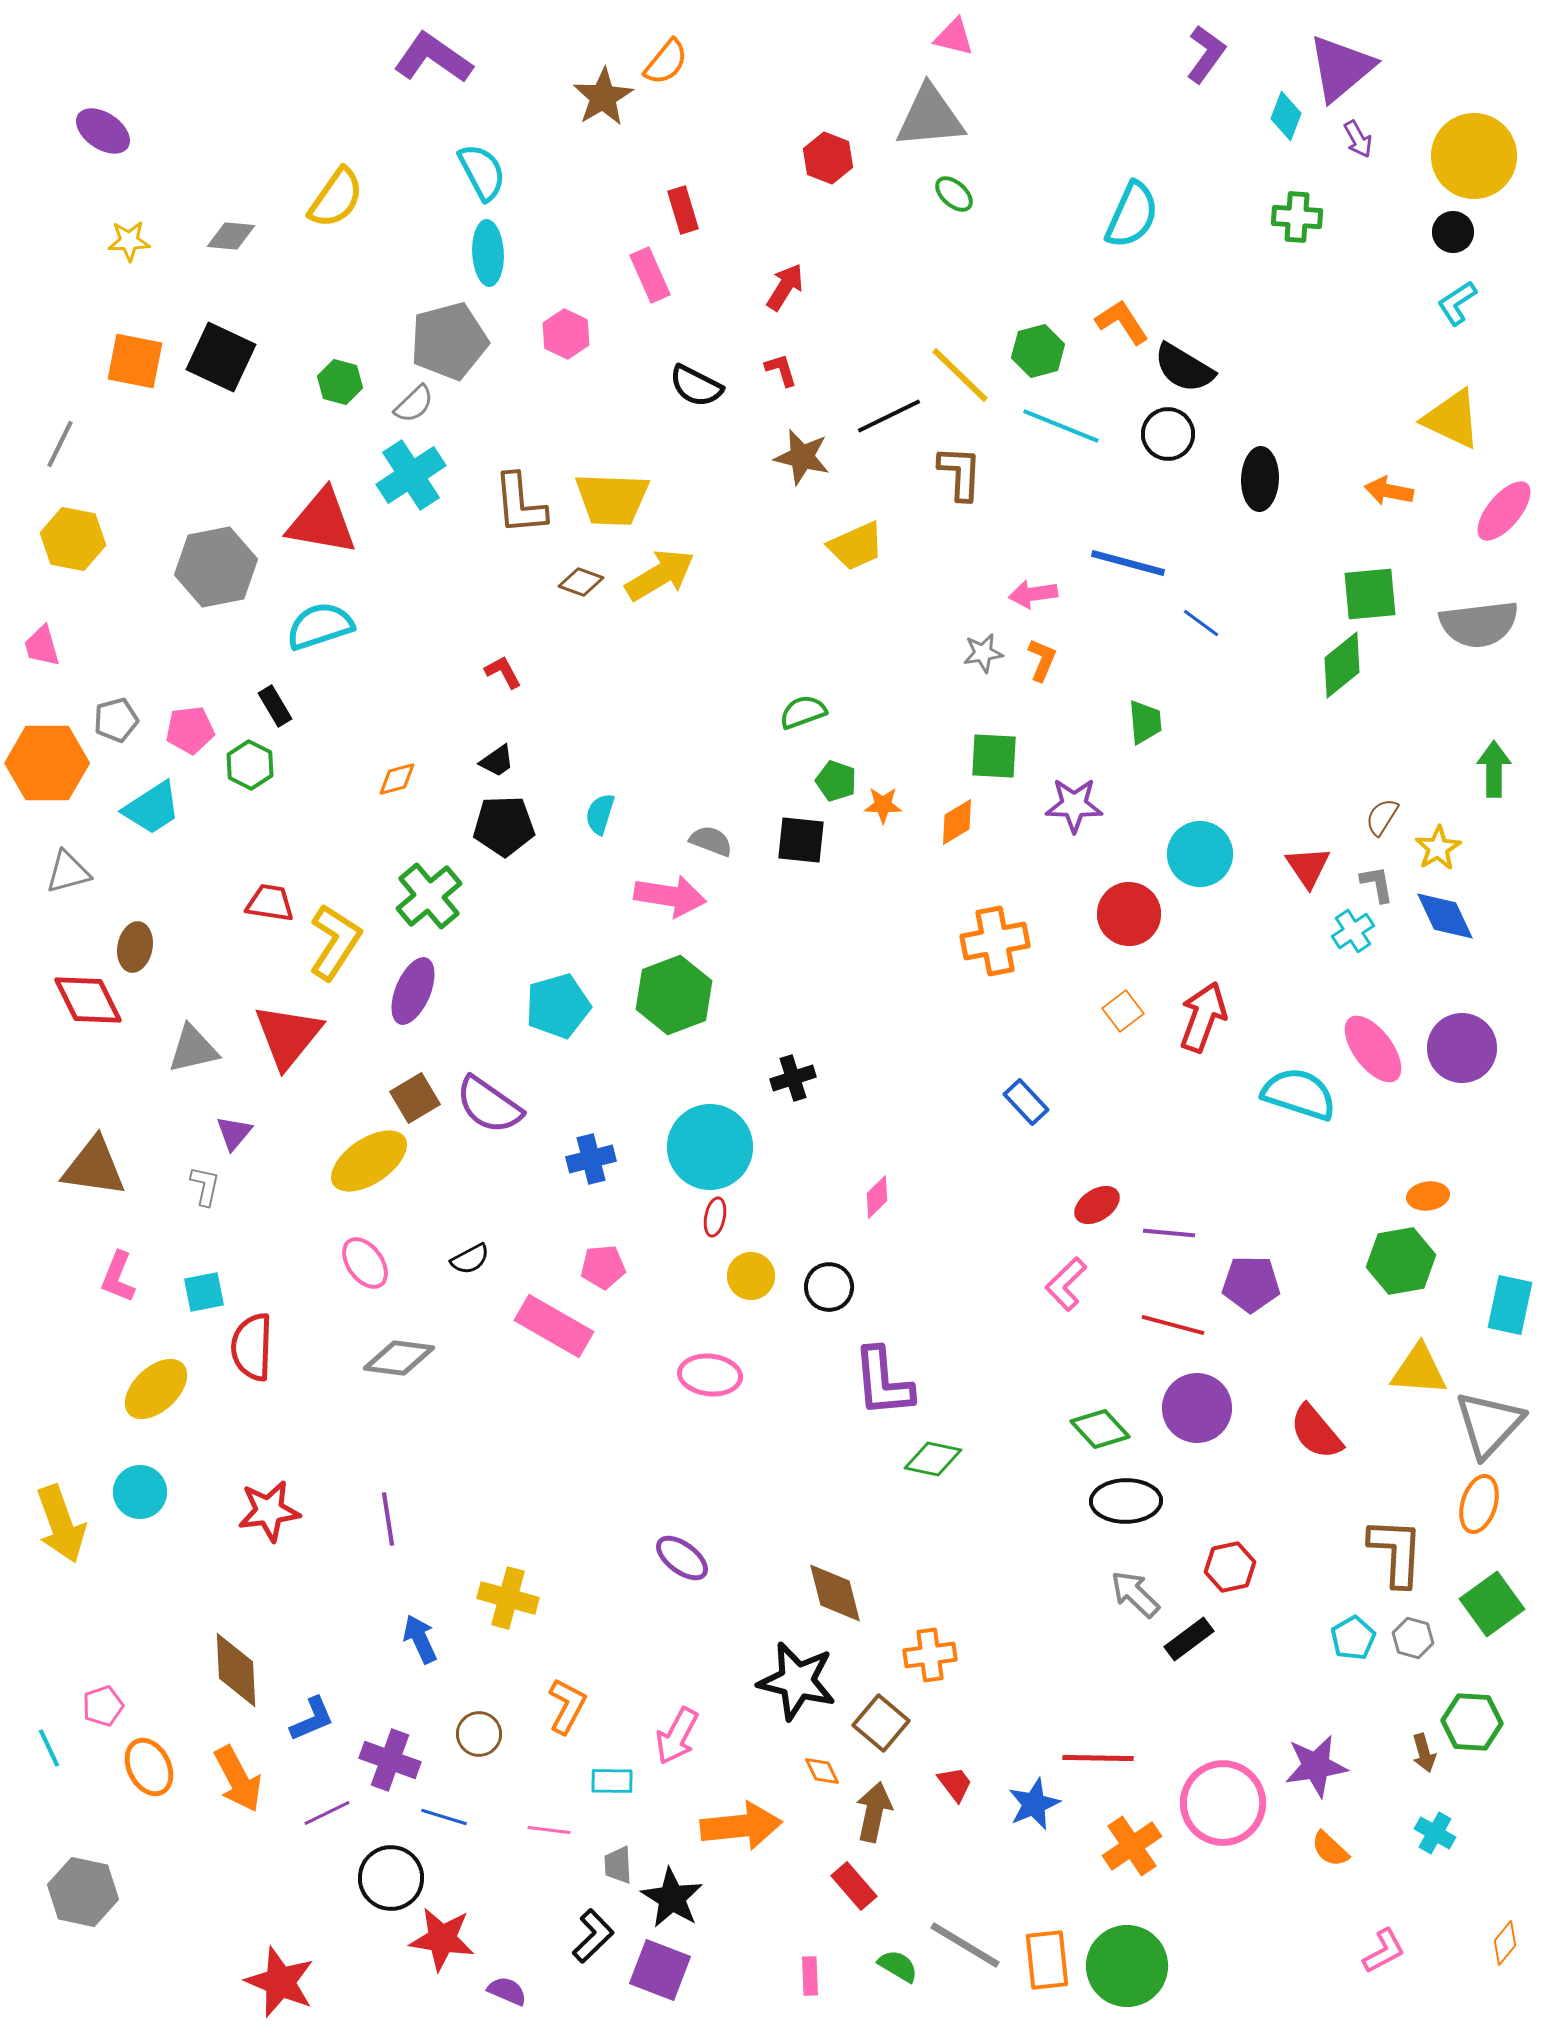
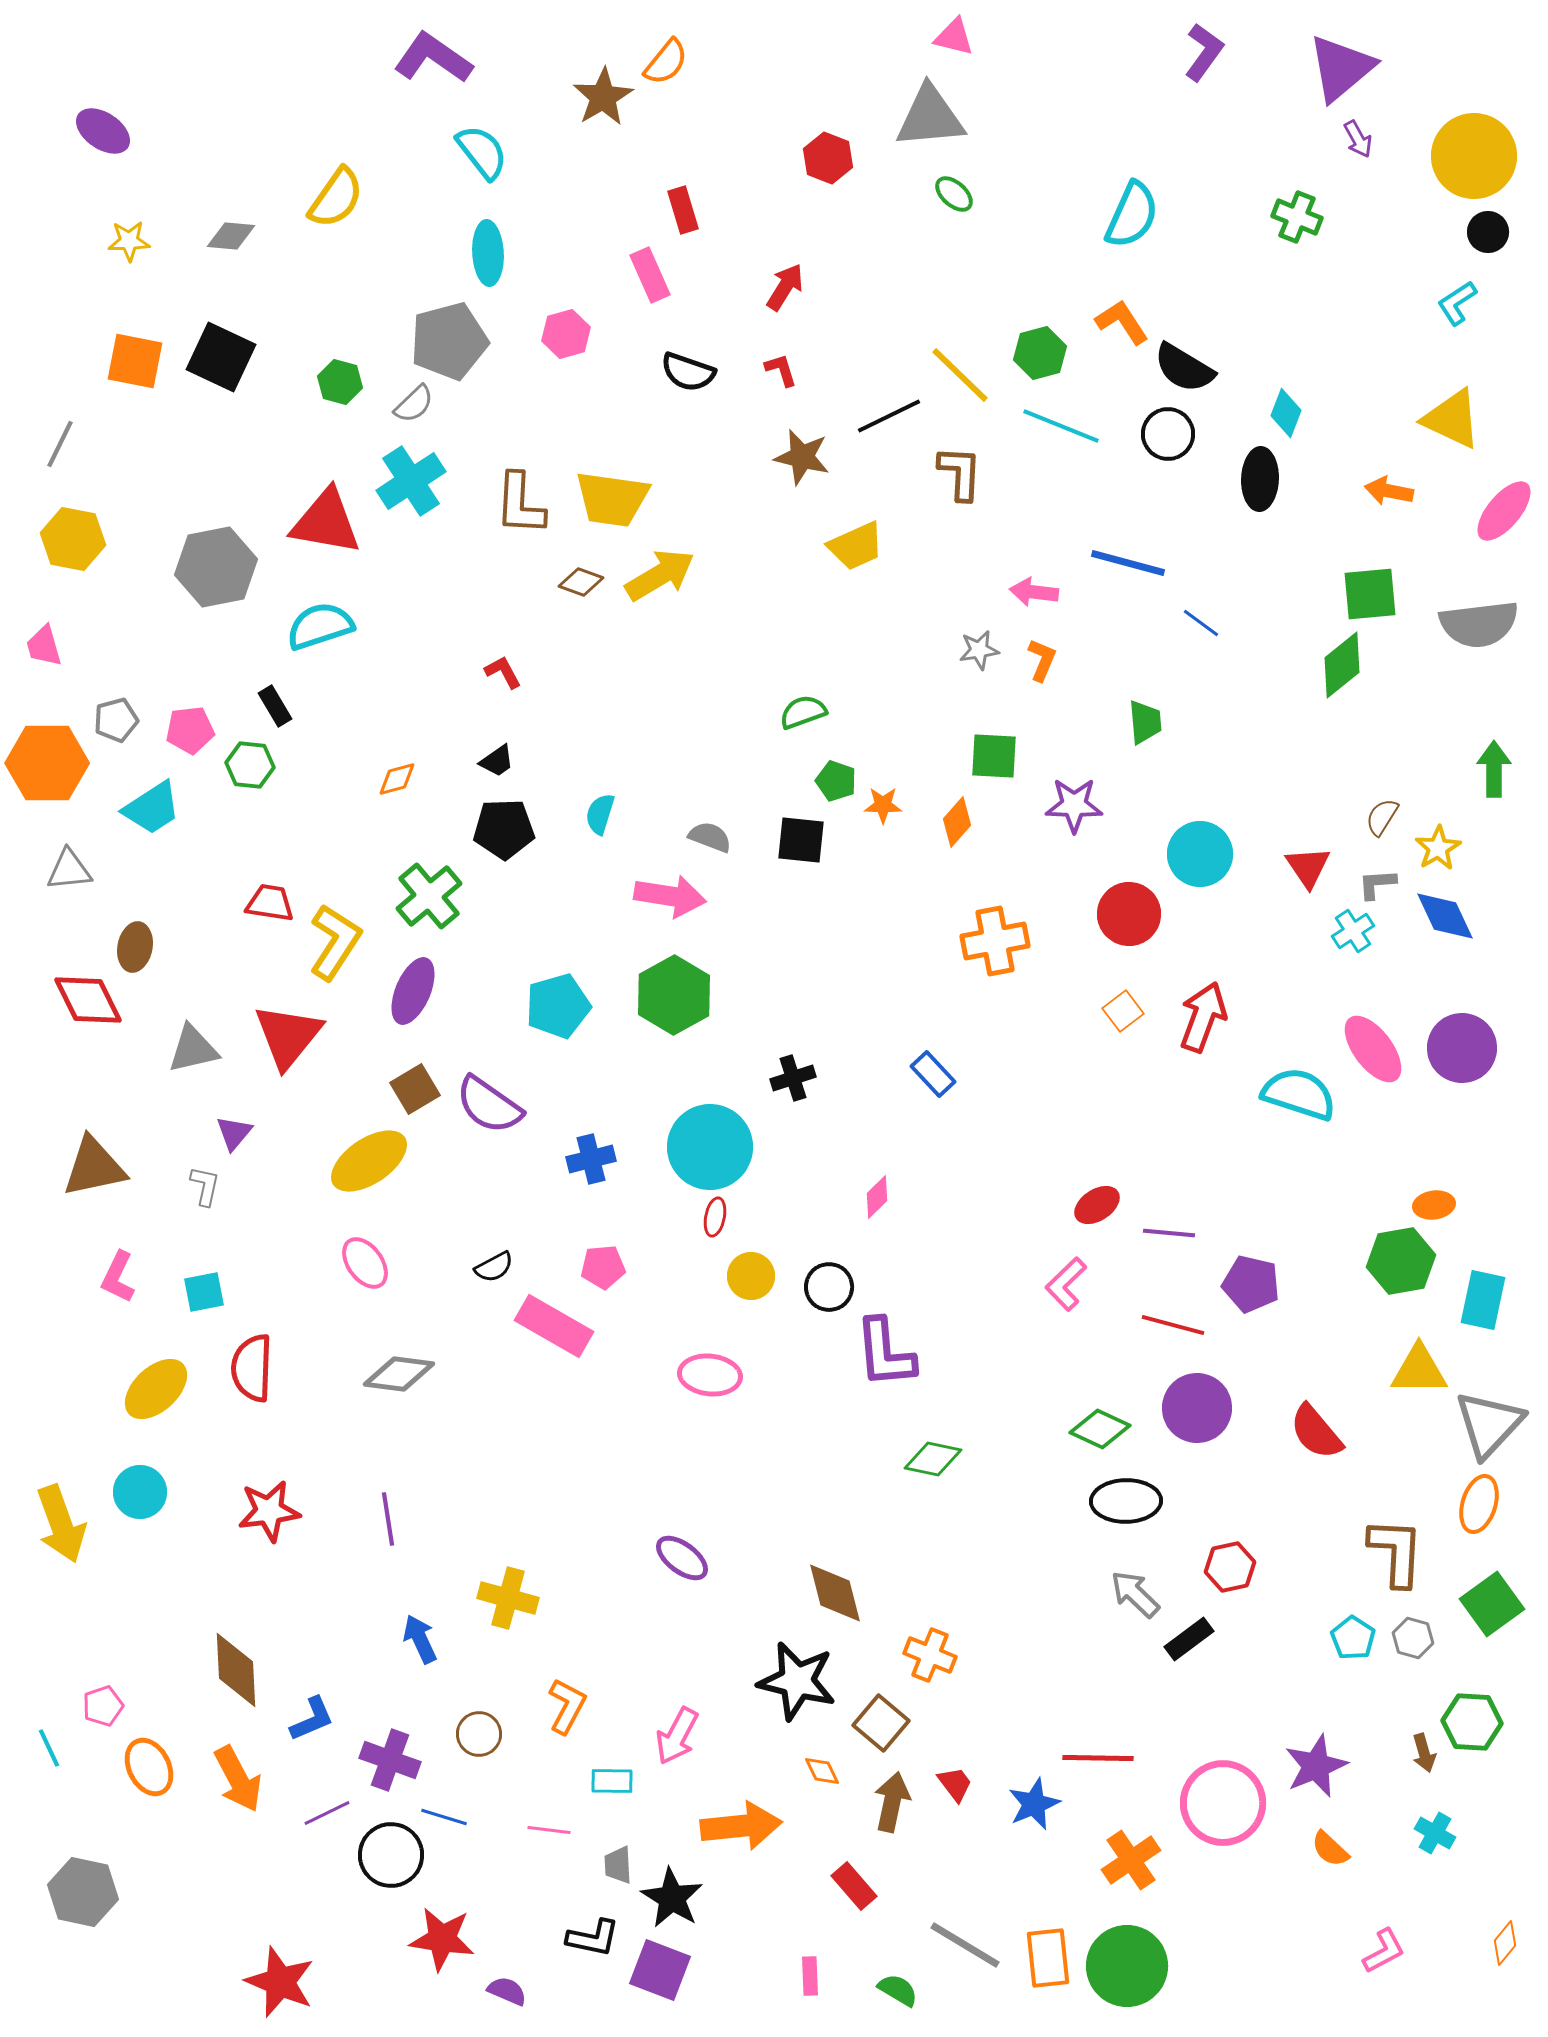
purple L-shape at (1206, 54): moved 2 px left, 2 px up
cyan diamond at (1286, 116): moved 297 px down
cyan semicircle at (482, 172): moved 20 px up; rotated 10 degrees counterclockwise
green cross at (1297, 217): rotated 18 degrees clockwise
black circle at (1453, 232): moved 35 px right
pink hexagon at (566, 334): rotated 18 degrees clockwise
green hexagon at (1038, 351): moved 2 px right, 2 px down
black semicircle at (696, 386): moved 8 px left, 14 px up; rotated 8 degrees counterclockwise
cyan cross at (411, 475): moved 6 px down
yellow trapezoid at (612, 499): rotated 6 degrees clockwise
brown L-shape at (520, 504): rotated 8 degrees clockwise
red triangle at (322, 522): moved 4 px right
pink arrow at (1033, 594): moved 1 px right, 2 px up; rotated 15 degrees clockwise
pink trapezoid at (42, 646): moved 2 px right
gray star at (983, 653): moved 4 px left, 3 px up
green hexagon at (250, 765): rotated 21 degrees counterclockwise
orange diamond at (957, 822): rotated 18 degrees counterclockwise
black pentagon at (504, 826): moved 3 px down
gray semicircle at (711, 841): moved 1 px left, 4 px up
gray triangle at (68, 872): moved 1 px right, 2 px up; rotated 9 degrees clockwise
gray L-shape at (1377, 884): rotated 84 degrees counterclockwise
green hexagon at (674, 995): rotated 8 degrees counterclockwise
brown square at (415, 1098): moved 9 px up
blue rectangle at (1026, 1102): moved 93 px left, 28 px up
brown triangle at (94, 1167): rotated 20 degrees counterclockwise
orange ellipse at (1428, 1196): moved 6 px right, 9 px down
black semicircle at (470, 1259): moved 24 px right, 8 px down
pink L-shape at (118, 1277): rotated 4 degrees clockwise
purple pentagon at (1251, 1284): rotated 12 degrees clockwise
cyan rectangle at (1510, 1305): moved 27 px left, 5 px up
red semicircle at (252, 1347): moved 21 px down
gray diamond at (399, 1358): moved 16 px down
yellow triangle at (1419, 1370): rotated 4 degrees counterclockwise
purple L-shape at (883, 1382): moved 2 px right, 29 px up
green diamond at (1100, 1429): rotated 22 degrees counterclockwise
cyan pentagon at (1353, 1638): rotated 9 degrees counterclockwise
orange cross at (930, 1655): rotated 30 degrees clockwise
purple star at (1316, 1766): rotated 14 degrees counterclockwise
brown arrow at (874, 1812): moved 18 px right, 10 px up
orange cross at (1132, 1846): moved 1 px left, 14 px down
black circle at (391, 1878): moved 23 px up
black L-shape at (593, 1936): moved 2 px down; rotated 56 degrees clockwise
orange rectangle at (1047, 1960): moved 1 px right, 2 px up
green semicircle at (898, 1966): moved 24 px down
